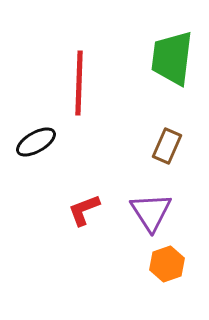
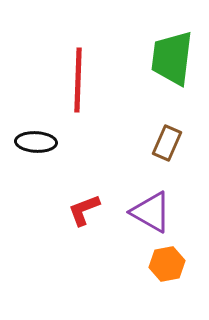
red line: moved 1 px left, 3 px up
black ellipse: rotated 33 degrees clockwise
brown rectangle: moved 3 px up
purple triangle: rotated 27 degrees counterclockwise
orange hexagon: rotated 8 degrees clockwise
